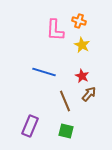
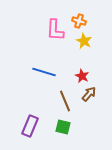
yellow star: moved 2 px right, 4 px up
green square: moved 3 px left, 4 px up
